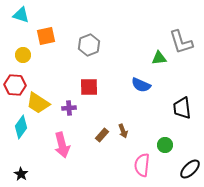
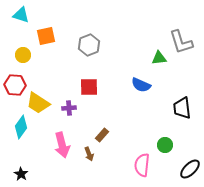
brown arrow: moved 34 px left, 23 px down
